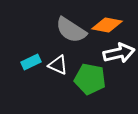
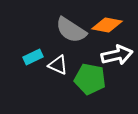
white arrow: moved 2 px left, 2 px down
cyan rectangle: moved 2 px right, 5 px up
